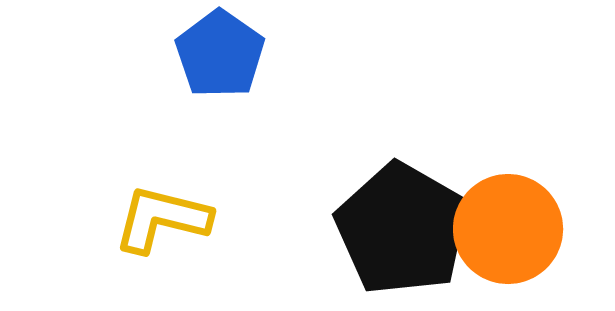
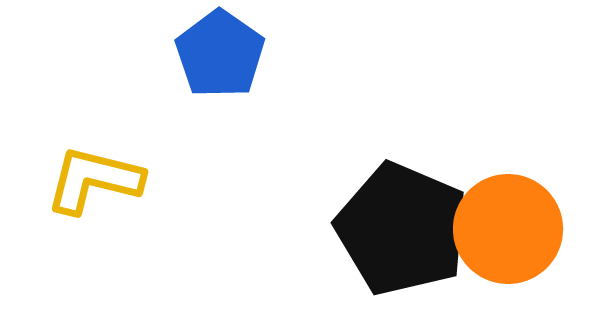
yellow L-shape: moved 68 px left, 39 px up
black pentagon: rotated 7 degrees counterclockwise
